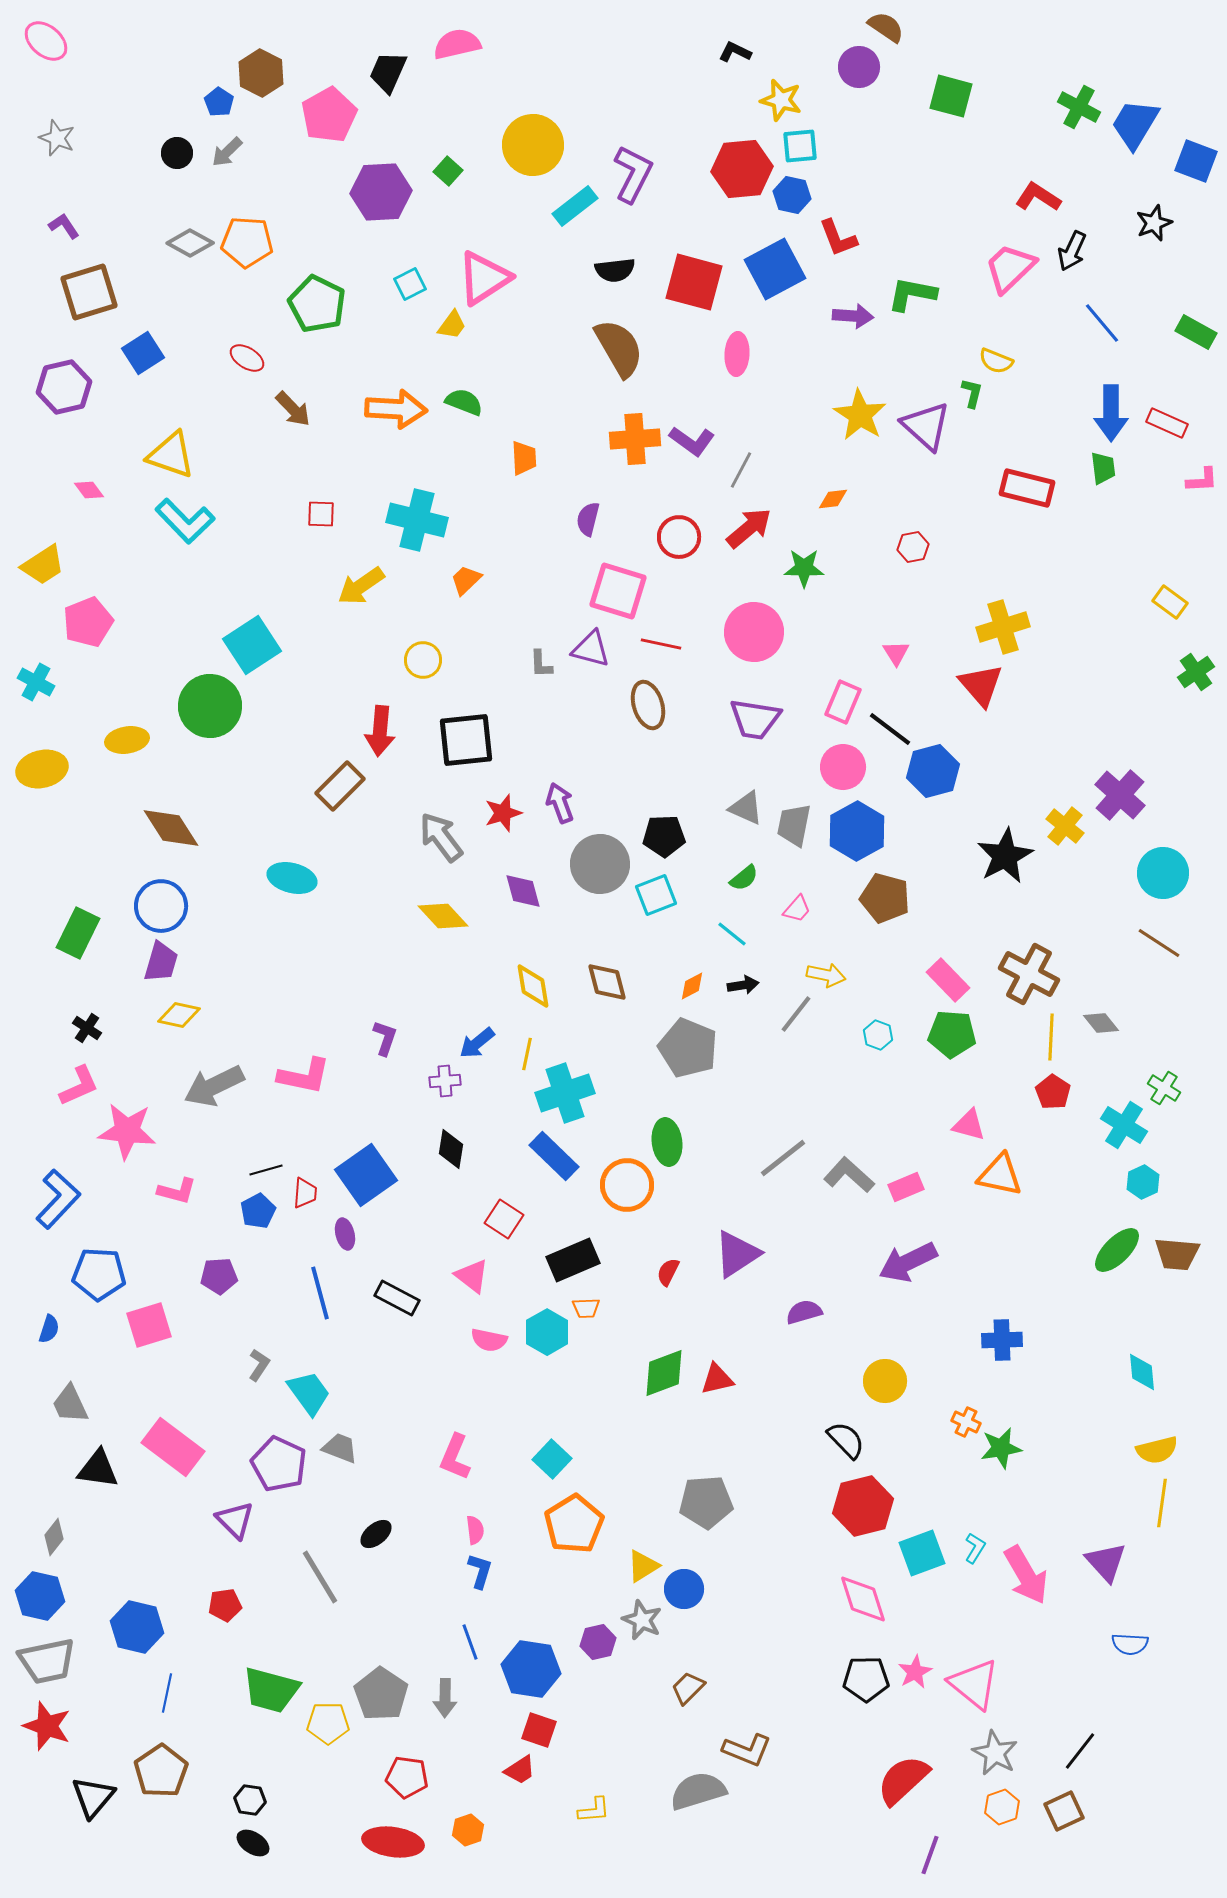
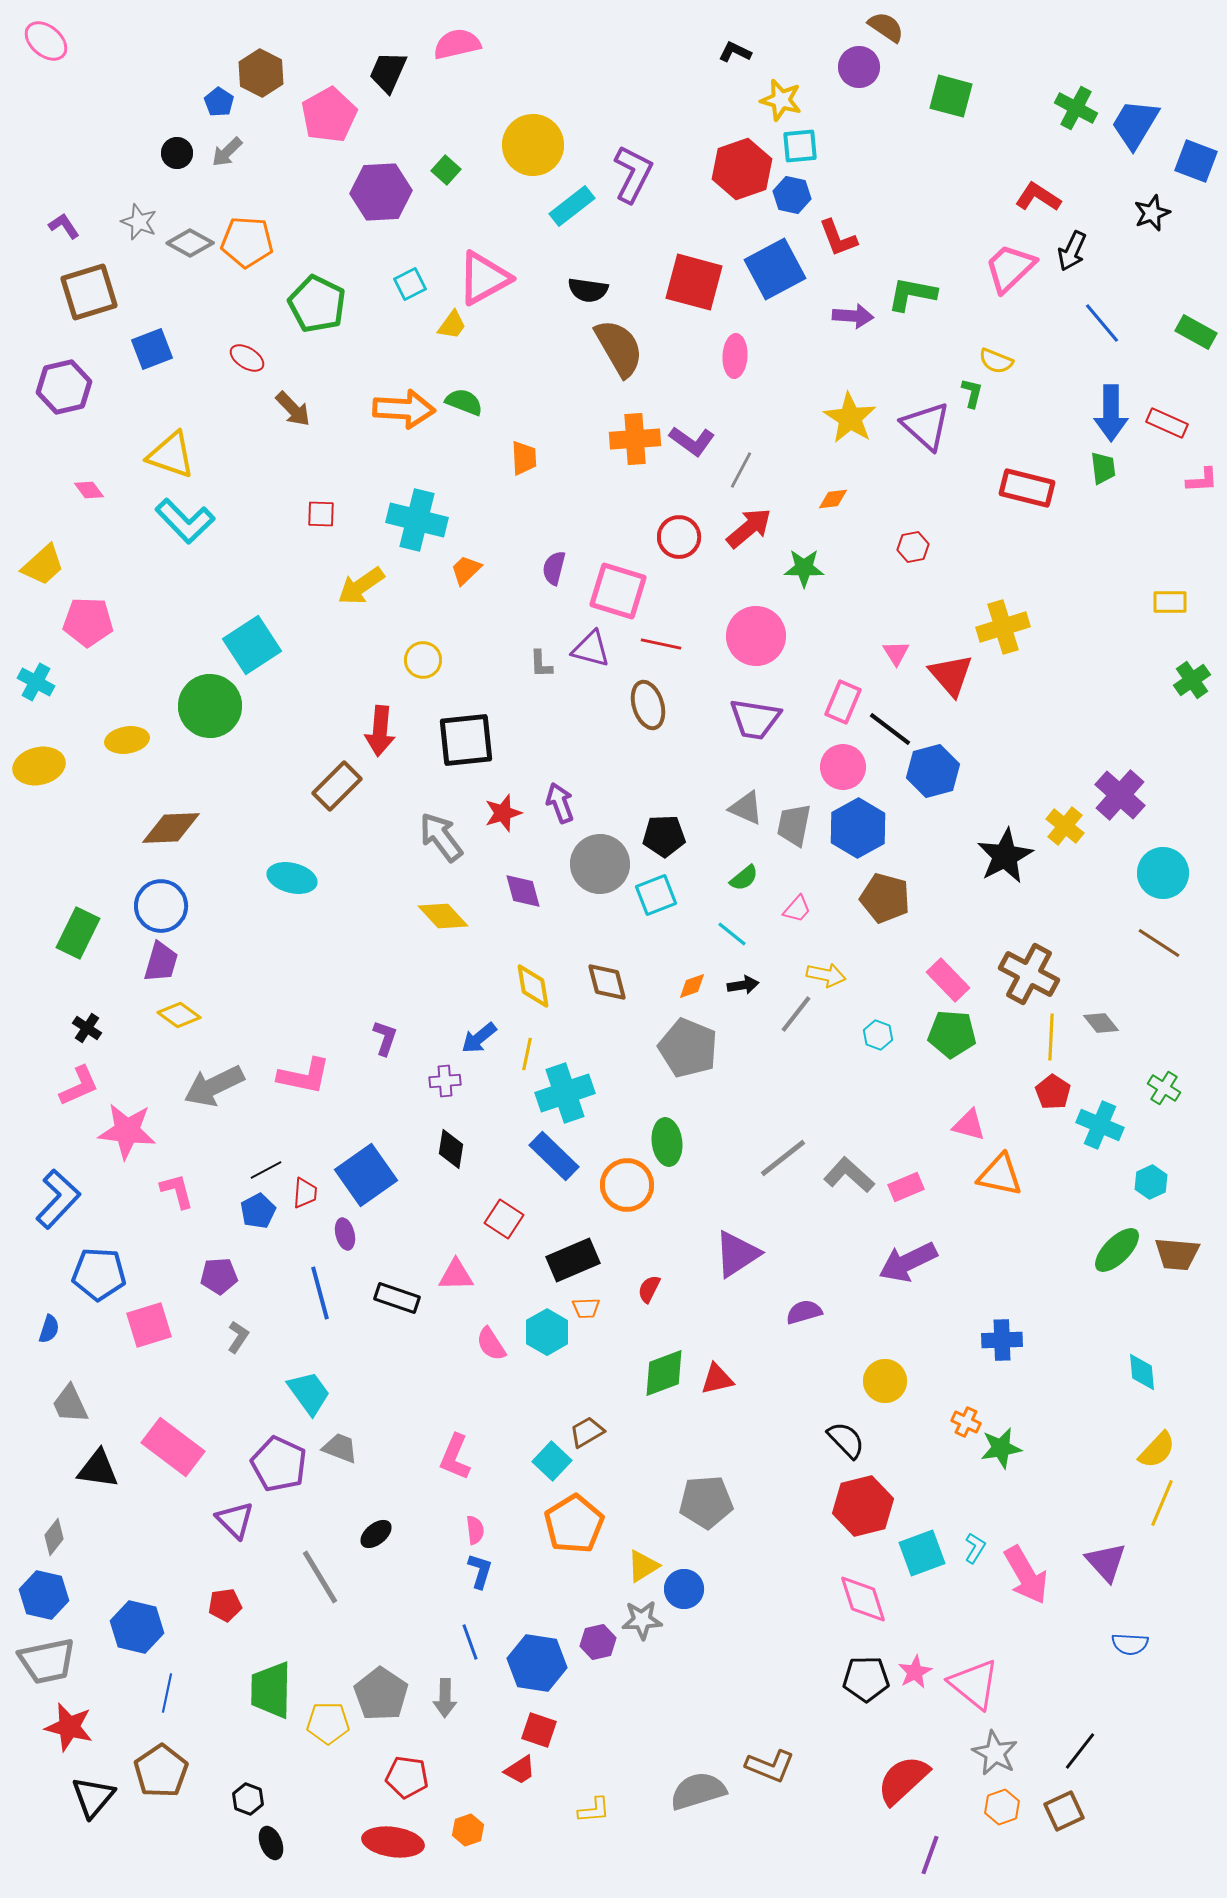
green cross at (1079, 107): moved 3 px left, 1 px down
gray star at (57, 138): moved 82 px right, 84 px down
red hexagon at (742, 169): rotated 14 degrees counterclockwise
green square at (448, 171): moved 2 px left, 1 px up
cyan rectangle at (575, 206): moved 3 px left
black star at (1154, 223): moved 2 px left, 10 px up
black semicircle at (615, 270): moved 27 px left, 20 px down; rotated 15 degrees clockwise
pink triangle at (484, 278): rotated 4 degrees clockwise
blue square at (143, 353): moved 9 px right, 4 px up; rotated 12 degrees clockwise
pink ellipse at (737, 354): moved 2 px left, 2 px down
orange arrow at (396, 409): moved 8 px right
yellow star at (860, 415): moved 10 px left, 3 px down
purple semicircle at (588, 519): moved 34 px left, 49 px down
yellow trapezoid at (43, 565): rotated 9 degrees counterclockwise
orange trapezoid at (466, 580): moved 10 px up
yellow rectangle at (1170, 602): rotated 36 degrees counterclockwise
pink pentagon at (88, 622): rotated 24 degrees clockwise
pink circle at (754, 632): moved 2 px right, 4 px down
green cross at (1196, 672): moved 4 px left, 8 px down
red triangle at (981, 685): moved 30 px left, 10 px up
yellow ellipse at (42, 769): moved 3 px left, 3 px up
brown rectangle at (340, 786): moved 3 px left
brown diamond at (171, 828): rotated 60 degrees counterclockwise
blue hexagon at (857, 831): moved 1 px right, 3 px up
orange diamond at (692, 986): rotated 8 degrees clockwise
yellow diamond at (179, 1015): rotated 24 degrees clockwise
blue arrow at (477, 1043): moved 2 px right, 5 px up
cyan cross at (1124, 1125): moved 24 px left; rotated 9 degrees counterclockwise
black line at (266, 1170): rotated 12 degrees counterclockwise
cyan hexagon at (1143, 1182): moved 8 px right
pink L-shape at (177, 1191): rotated 120 degrees counterclockwise
red semicircle at (668, 1272): moved 19 px left, 17 px down
pink triangle at (472, 1276): moved 16 px left, 1 px up; rotated 39 degrees counterclockwise
black rectangle at (397, 1298): rotated 9 degrees counterclockwise
pink semicircle at (489, 1340): moved 2 px right, 4 px down; rotated 45 degrees clockwise
gray L-shape at (259, 1365): moved 21 px left, 28 px up
yellow semicircle at (1157, 1450): rotated 33 degrees counterclockwise
cyan square at (552, 1459): moved 2 px down
yellow line at (1162, 1503): rotated 15 degrees clockwise
blue hexagon at (40, 1596): moved 4 px right, 1 px up
gray star at (642, 1620): rotated 27 degrees counterclockwise
blue hexagon at (531, 1669): moved 6 px right, 6 px up
brown trapezoid at (688, 1688): moved 101 px left, 256 px up; rotated 15 degrees clockwise
green trapezoid at (271, 1690): rotated 76 degrees clockwise
red star at (47, 1726): moved 22 px right, 1 px down; rotated 6 degrees counterclockwise
brown L-shape at (747, 1750): moved 23 px right, 16 px down
black hexagon at (250, 1800): moved 2 px left, 1 px up; rotated 12 degrees clockwise
black ellipse at (253, 1843): moved 18 px right; rotated 36 degrees clockwise
